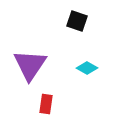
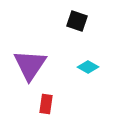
cyan diamond: moved 1 px right, 1 px up
